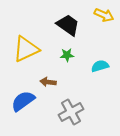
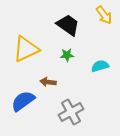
yellow arrow: rotated 30 degrees clockwise
